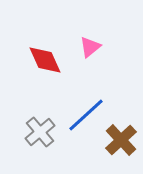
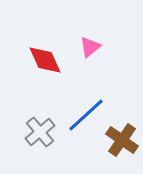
brown cross: moved 1 px right; rotated 12 degrees counterclockwise
